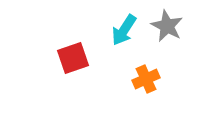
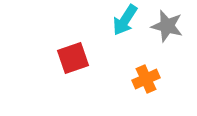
gray star: rotated 12 degrees counterclockwise
cyan arrow: moved 1 px right, 10 px up
